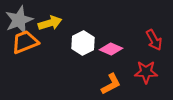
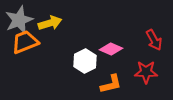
white hexagon: moved 2 px right, 18 px down
orange L-shape: rotated 15 degrees clockwise
